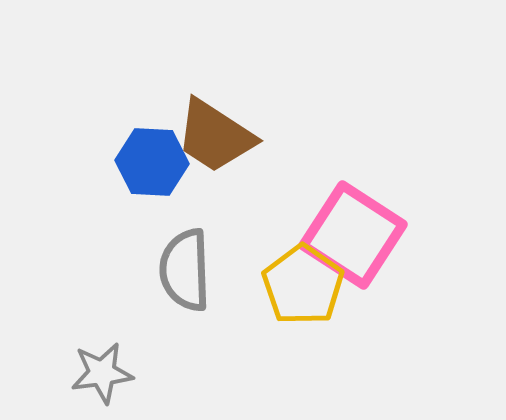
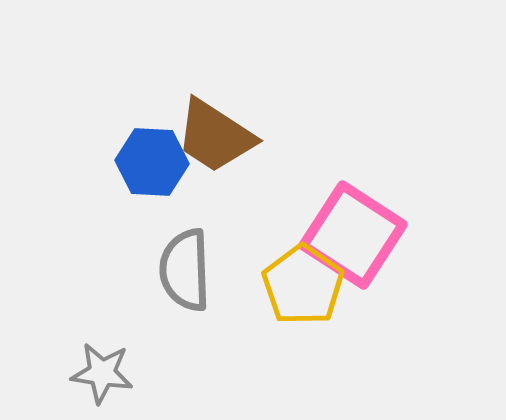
gray star: rotated 16 degrees clockwise
